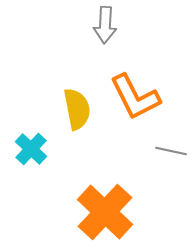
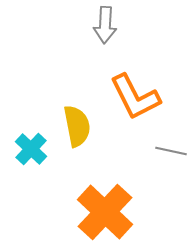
yellow semicircle: moved 17 px down
